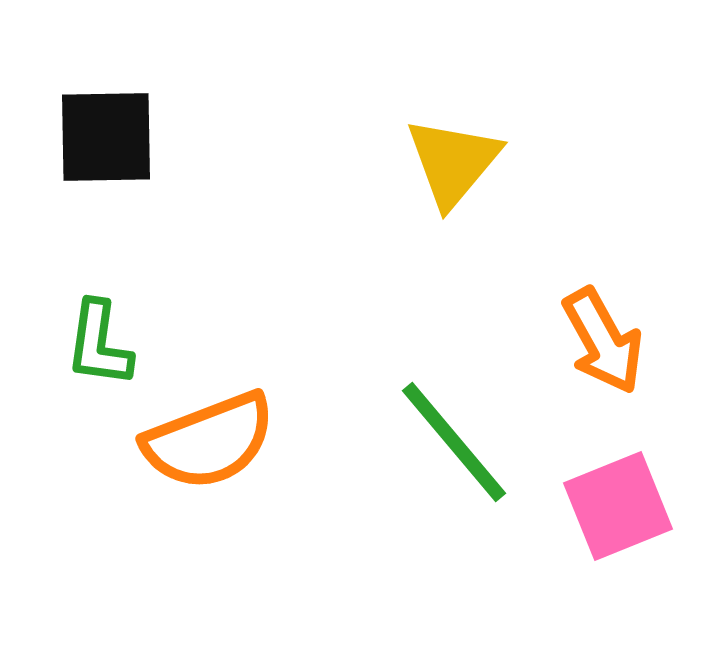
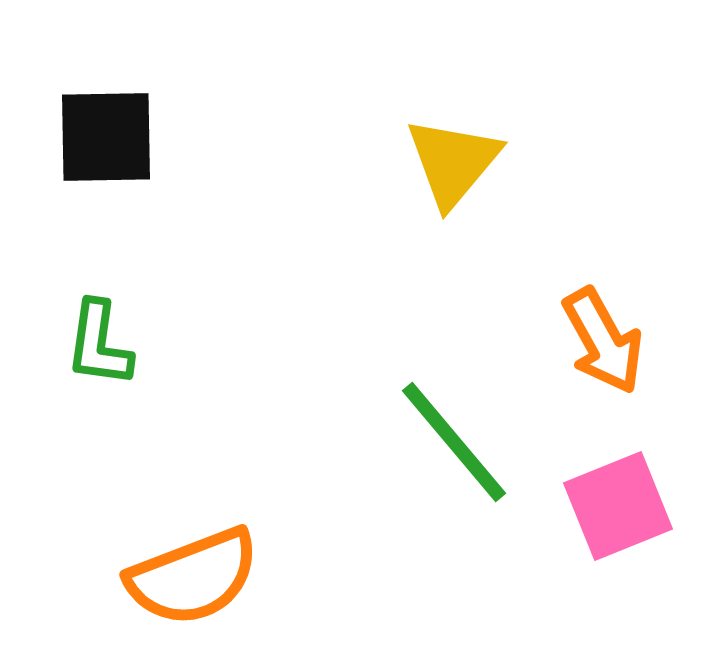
orange semicircle: moved 16 px left, 136 px down
